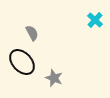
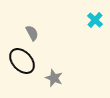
black ellipse: moved 1 px up
